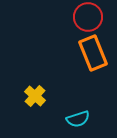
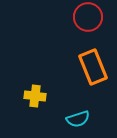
orange rectangle: moved 14 px down
yellow cross: rotated 35 degrees counterclockwise
